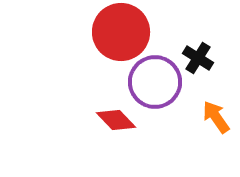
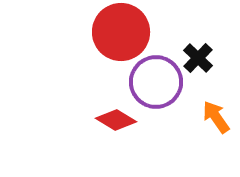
black cross: rotated 12 degrees clockwise
purple circle: moved 1 px right
red diamond: rotated 15 degrees counterclockwise
